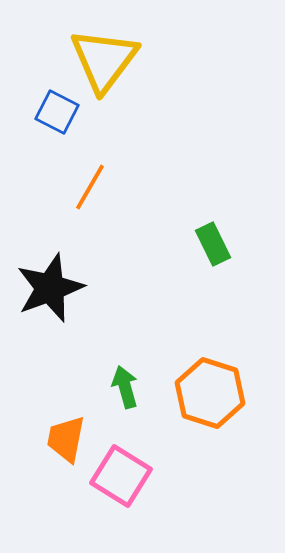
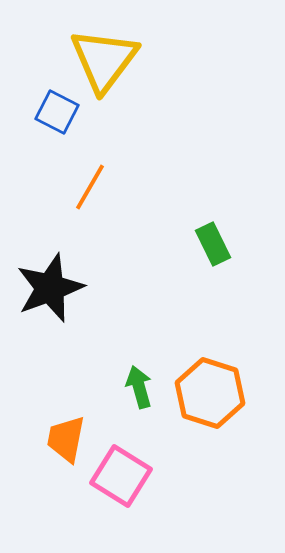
green arrow: moved 14 px right
